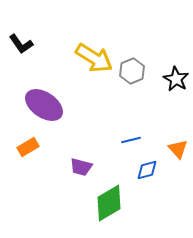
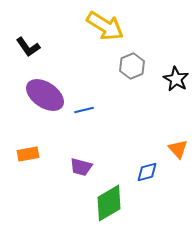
black L-shape: moved 7 px right, 3 px down
yellow arrow: moved 11 px right, 32 px up
gray hexagon: moved 5 px up
purple ellipse: moved 1 px right, 10 px up
blue line: moved 47 px left, 30 px up
orange rectangle: moved 7 px down; rotated 20 degrees clockwise
blue diamond: moved 2 px down
